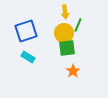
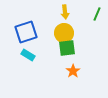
green line: moved 19 px right, 11 px up
blue square: moved 1 px down
cyan rectangle: moved 2 px up
